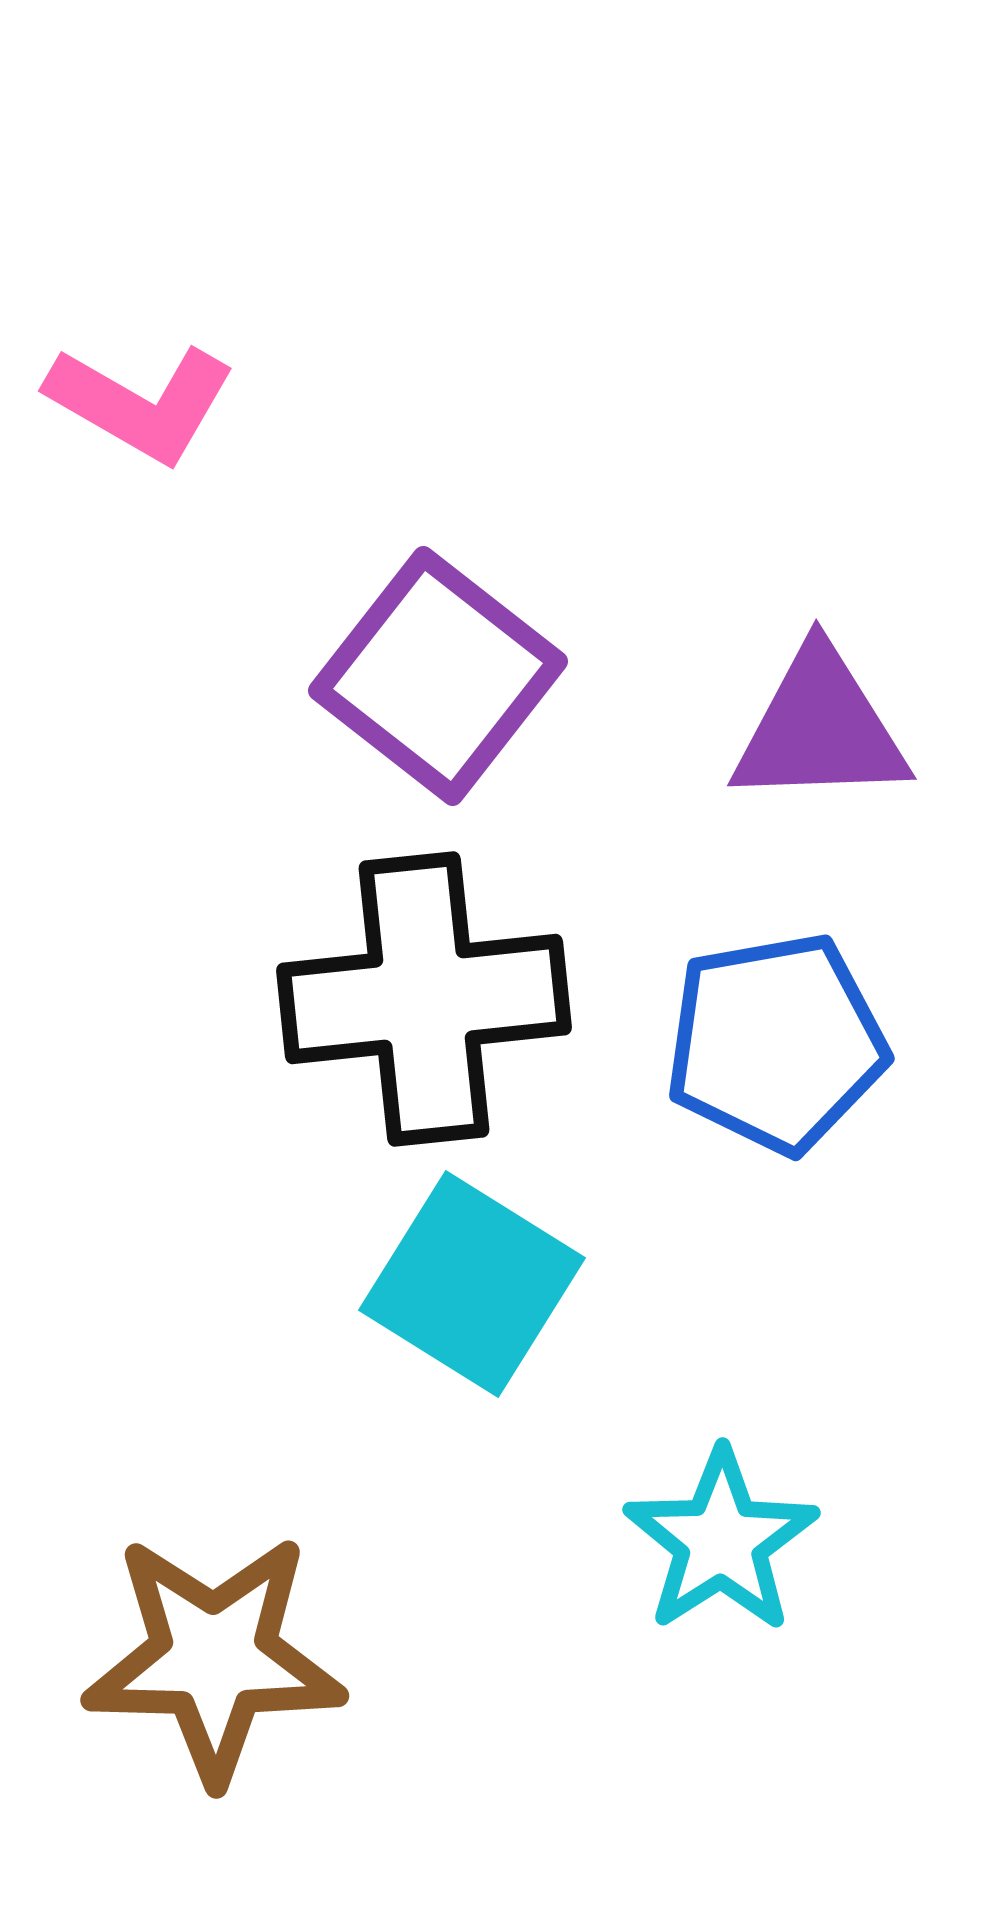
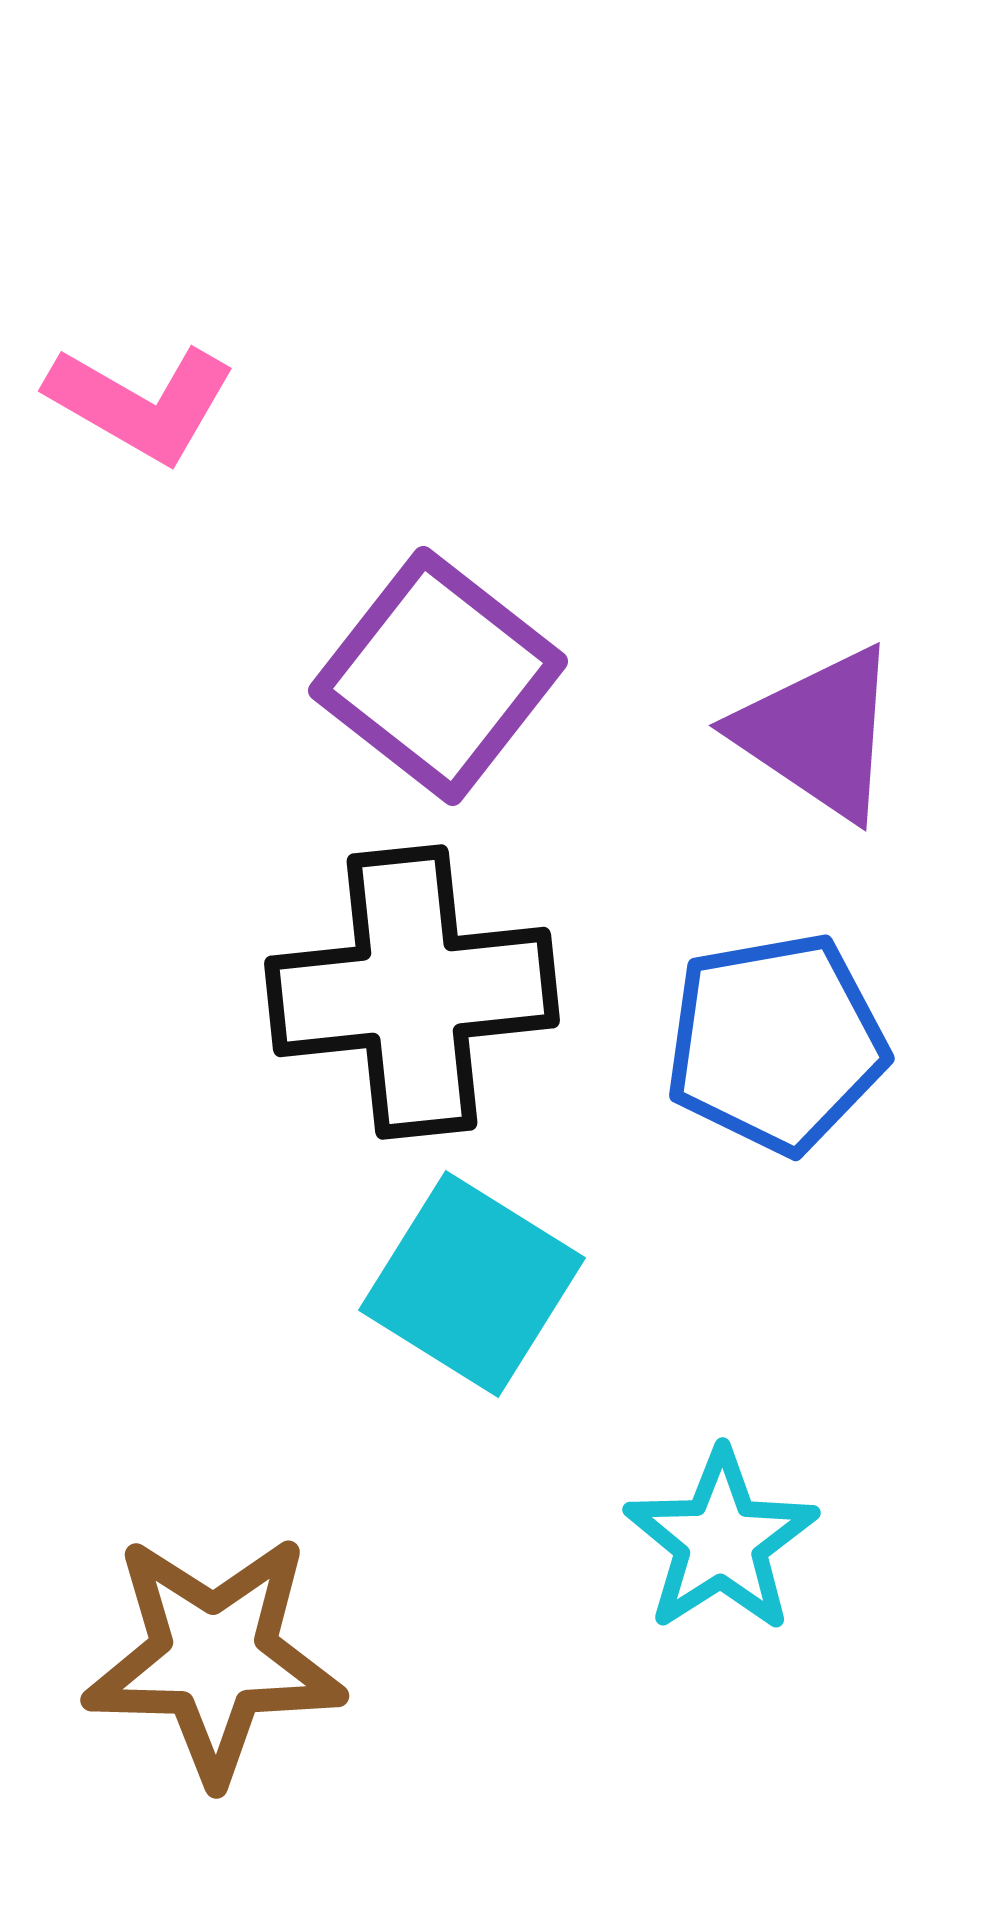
purple triangle: moved 2 px left, 5 px down; rotated 36 degrees clockwise
black cross: moved 12 px left, 7 px up
